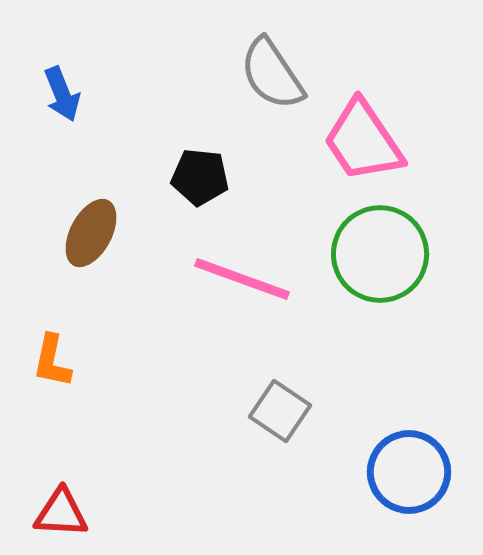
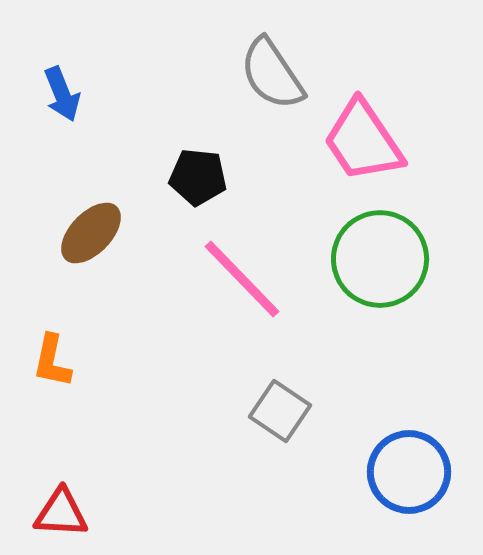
black pentagon: moved 2 px left
brown ellipse: rotated 16 degrees clockwise
green circle: moved 5 px down
pink line: rotated 26 degrees clockwise
